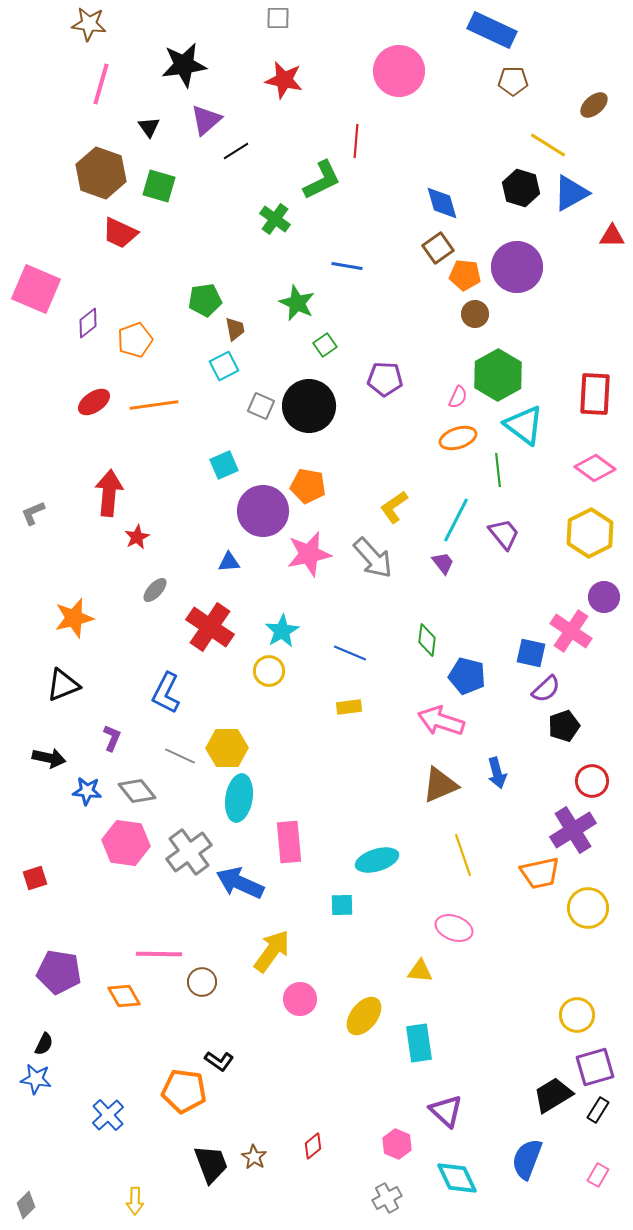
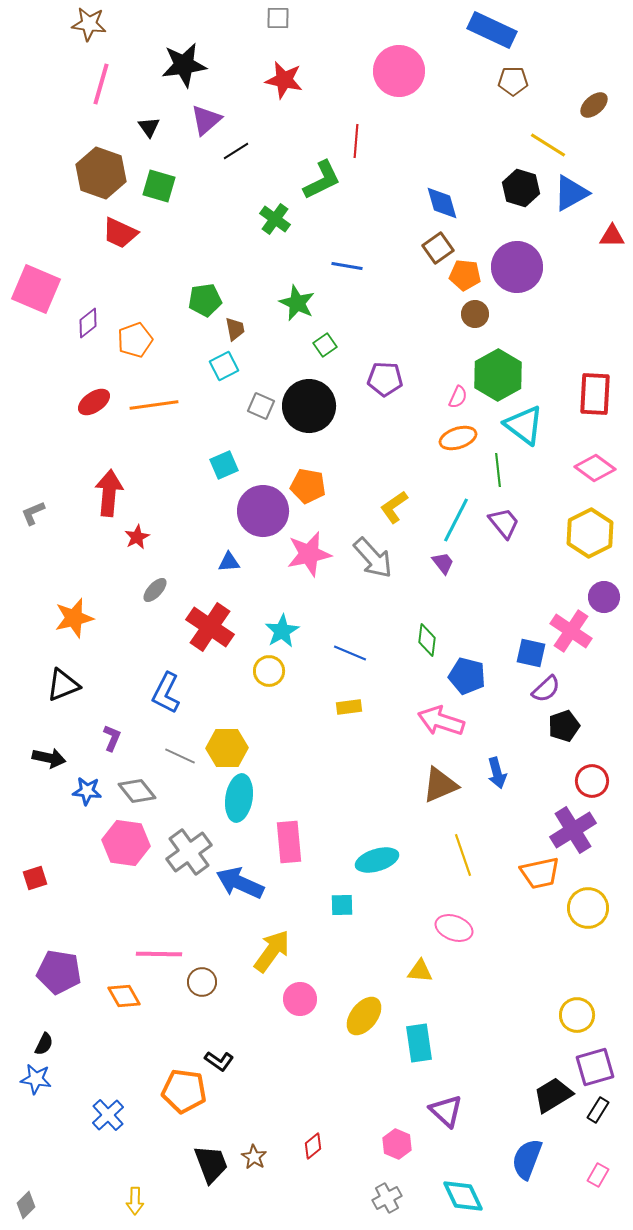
purple trapezoid at (504, 534): moved 11 px up
cyan diamond at (457, 1178): moved 6 px right, 18 px down
